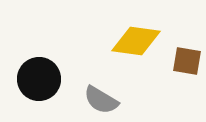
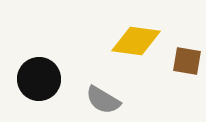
gray semicircle: moved 2 px right
